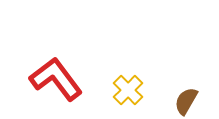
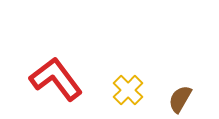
brown semicircle: moved 6 px left, 2 px up
